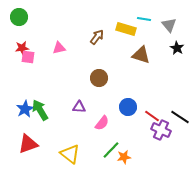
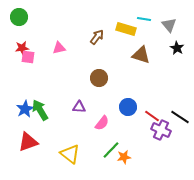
red triangle: moved 2 px up
